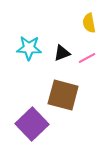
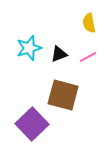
cyan star: rotated 20 degrees counterclockwise
black triangle: moved 3 px left, 1 px down
pink line: moved 1 px right, 1 px up
